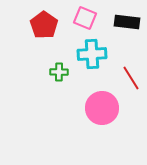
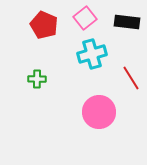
pink square: rotated 30 degrees clockwise
red pentagon: rotated 12 degrees counterclockwise
cyan cross: rotated 12 degrees counterclockwise
green cross: moved 22 px left, 7 px down
pink circle: moved 3 px left, 4 px down
